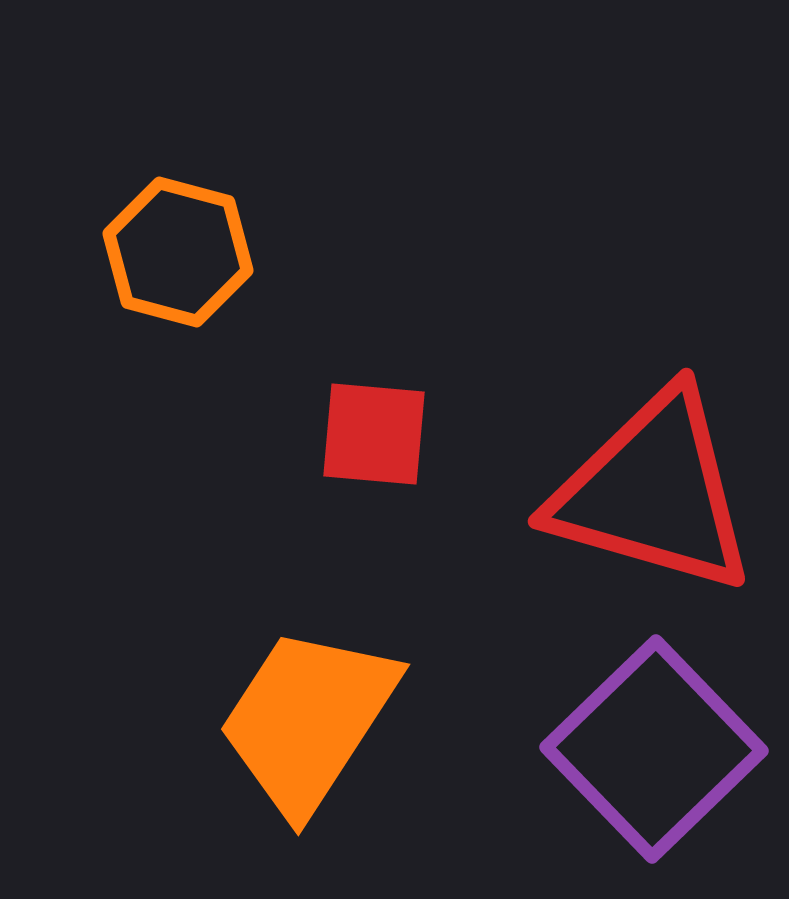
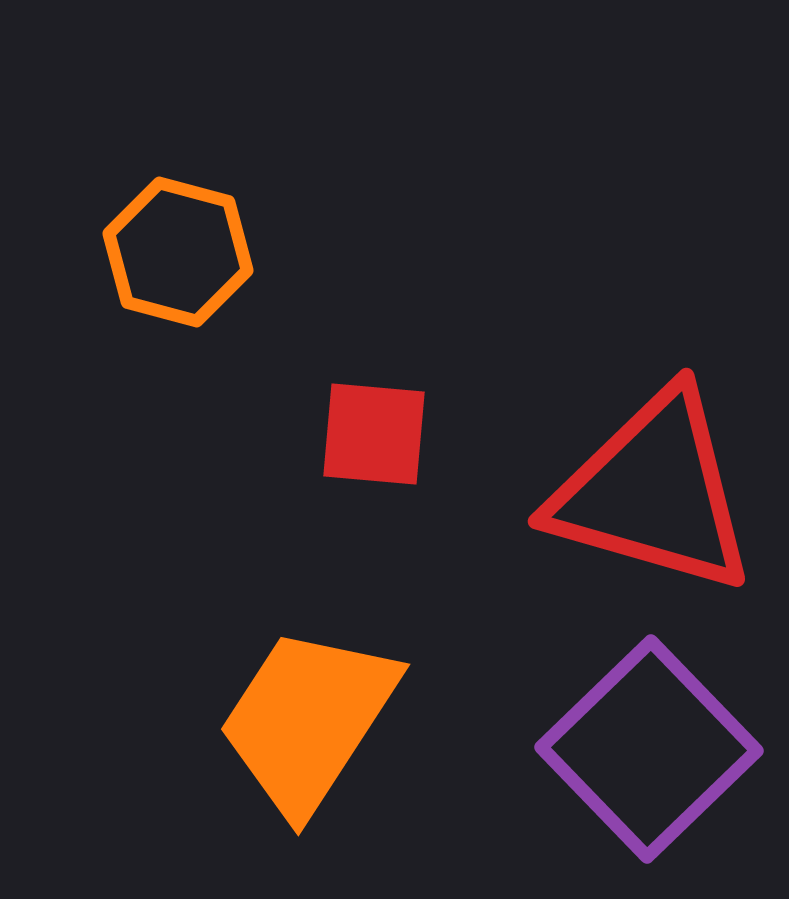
purple square: moved 5 px left
